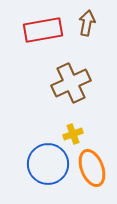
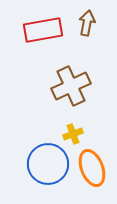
brown cross: moved 3 px down
